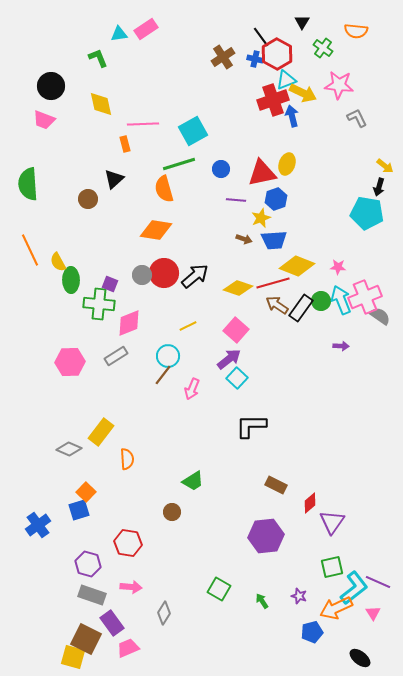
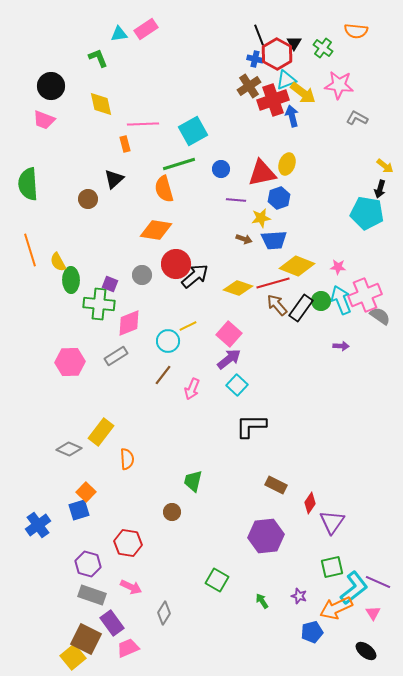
black triangle at (302, 22): moved 8 px left, 21 px down
black line at (261, 37): moved 2 px left, 2 px up; rotated 15 degrees clockwise
brown cross at (223, 57): moved 26 px right, 29 px down
yellow arrow at (303, 93): rotated 12 degrees clockwise
gray L-shape at (357, 118): rotated 35 degrees counterclockwise
black arrow at (379, 187): moved 1 px right, 2 px down
blue hexagon at (276, 199): moved 3 px right, 1 px up
yellow star at (261, 218): rotated 12 degrees clockwise
orange line at (30, 250): rotated 8 degrees clockwise
red circle at (164, 273): moved 12 px right, 9 px up
pink cross at (365, 297): moved 2 px up
brown arrow at (277, 305): rotated 15 degrees clockwise
pink square at (236, 330): moved 7 px left, 4 px down
cyan circle at (168, 356): moved 15 px up
cyan square at (237, 378): moved 7 px down
green trapezoid at (193, 481): rotated 135 degrees clockwise
red diamond at (310, 503): rotated 15 degrees counterclockwise
pink arrow at (131, 587): rotated 20 degrees clockwise
green square at (219, 589): moved 2 px left, 9 px up
yellow square at (73, 657): rotated 35 degrees clockwise
black ellipse at (360, 658): moved 6 px right, 7 px up
